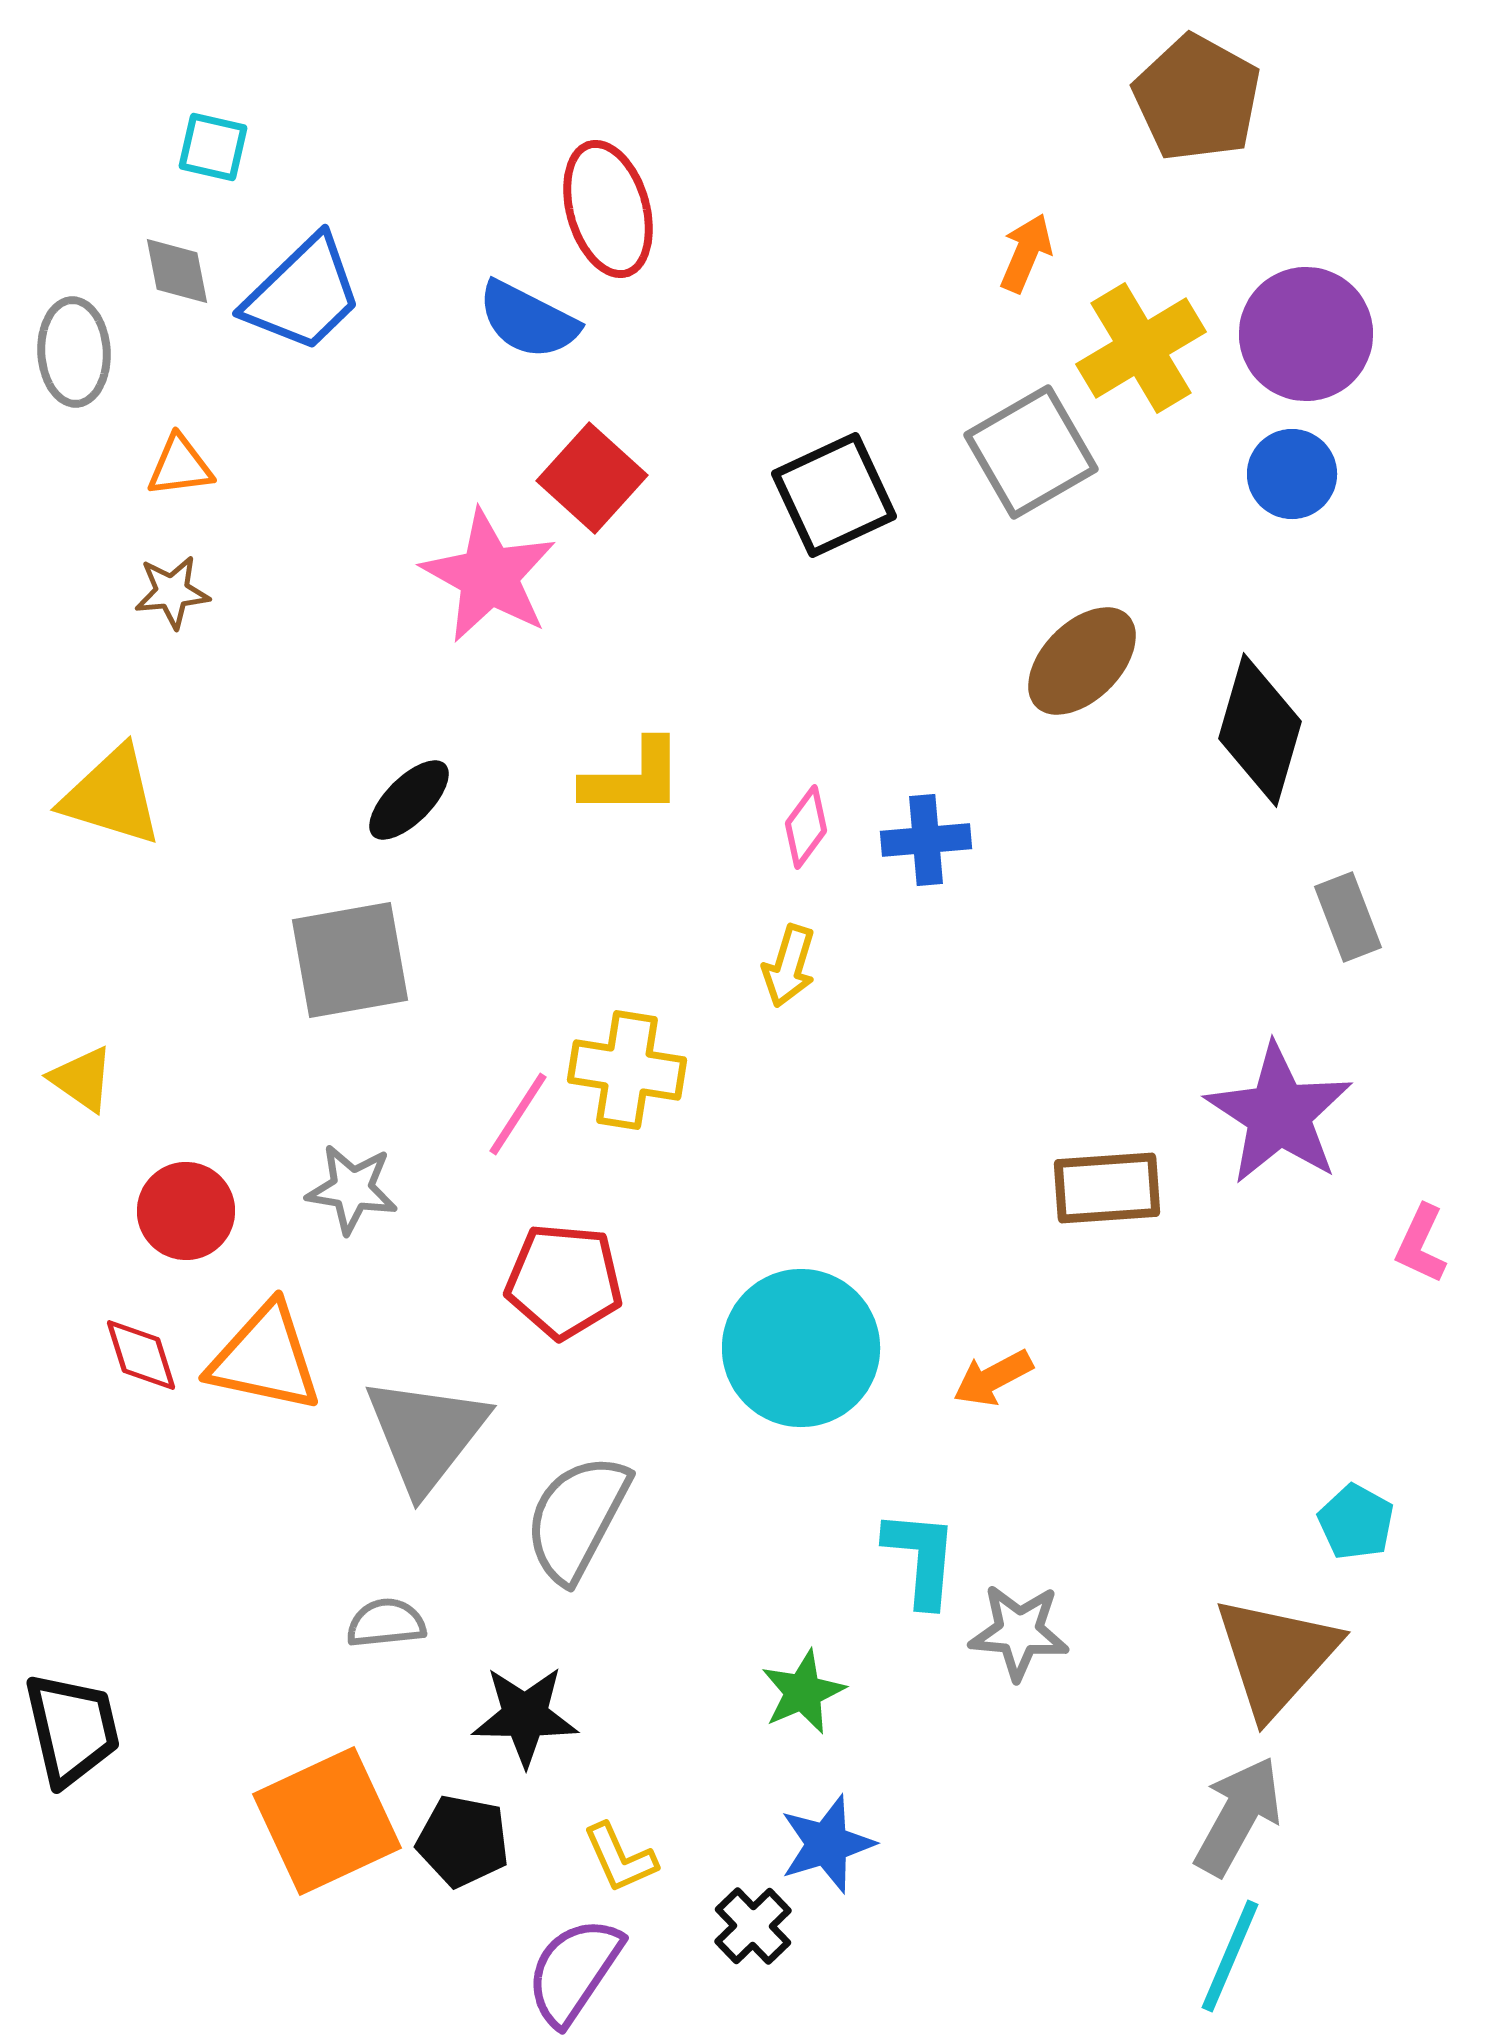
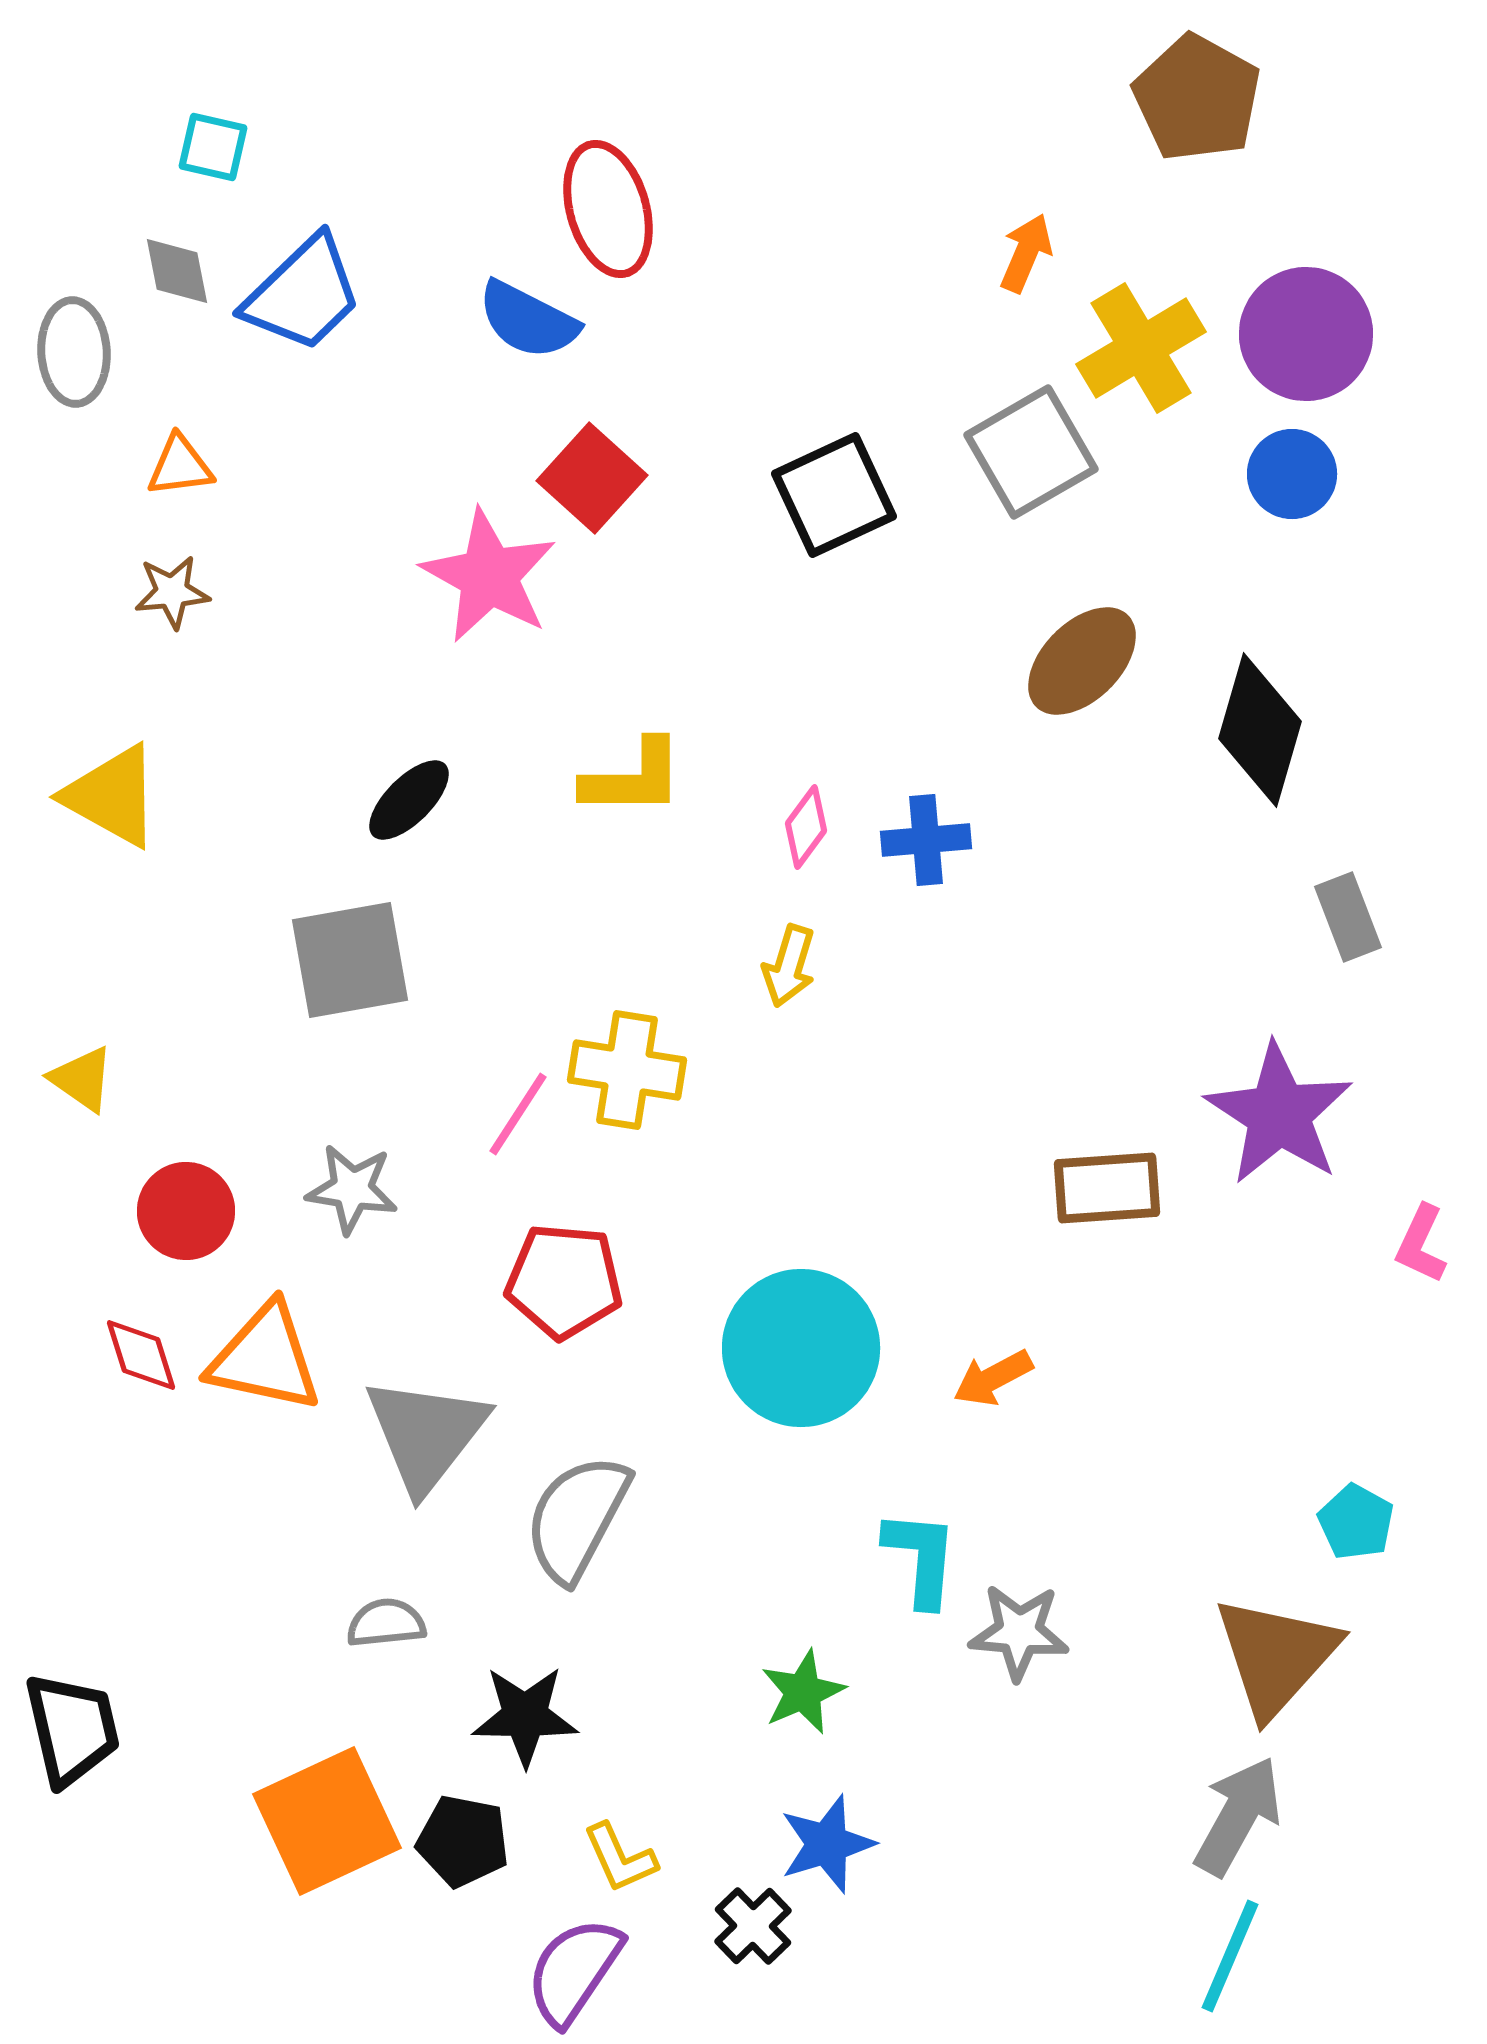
yellow triangle at (112, 796): rotated 12 degrees clockwise
